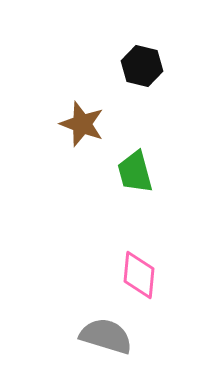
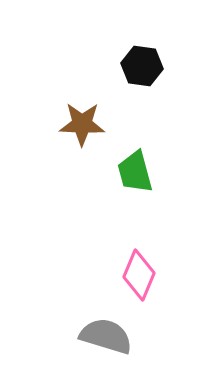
black hexagon: rotated 6 degrees counterclockwise
brown star: rotated 18 degrees counterclockwise
pink diamond: rotated 18 degrees clockwise
